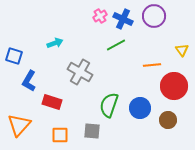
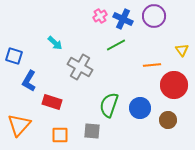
cyan arrow: rotated 63 degrees clockwise
gray cross: moved 5 px up
red circle: moved 1 px up
